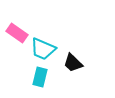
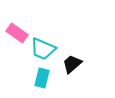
black trapezoid: moved 1 px left, 1 px down; rotated 95 degrees clockwise
cyan rectangle: moved 2 px right, 1 px down
